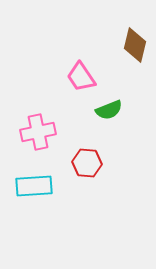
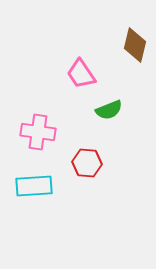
pink trapezoid: moved 3 px up
pink cross: rotated 20 degrees clockwise
